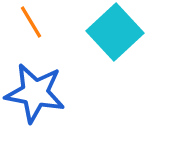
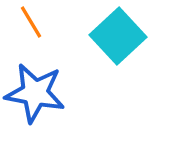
cyan square: moved 3 px right, 4 px down
